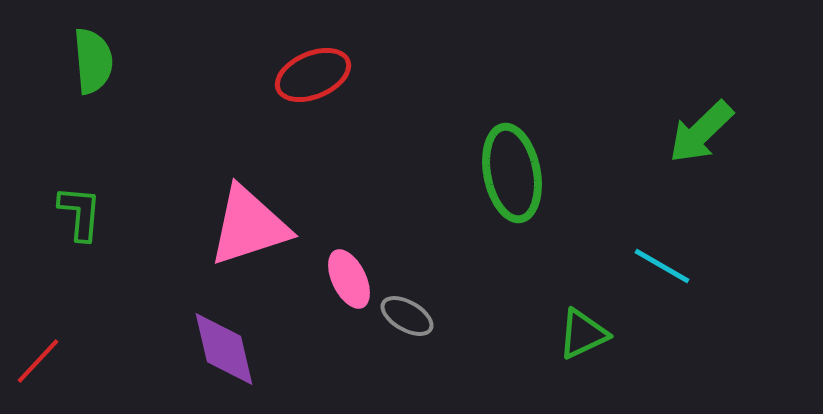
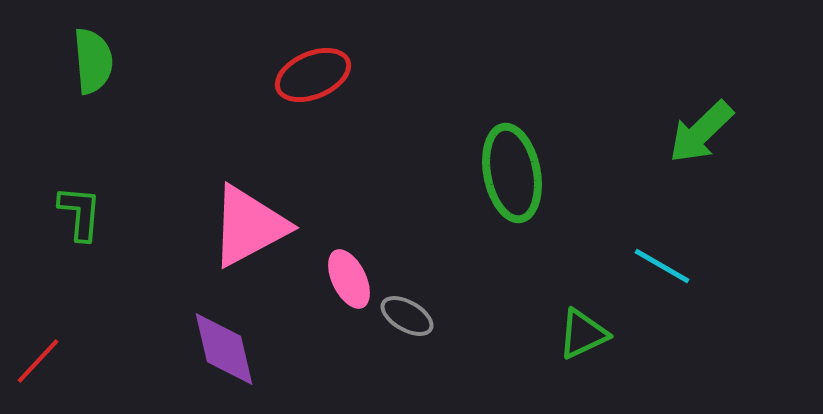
pink triangle: rotated 10 degrees counterclockwise
